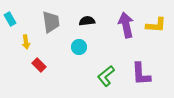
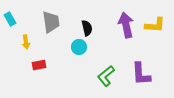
black semicircle: moved 7 px down; rotated 84 degrees clockwise
yellow L-shape: moved 1 px left
red rectangle: rotated 56 degrees counterclockwise
